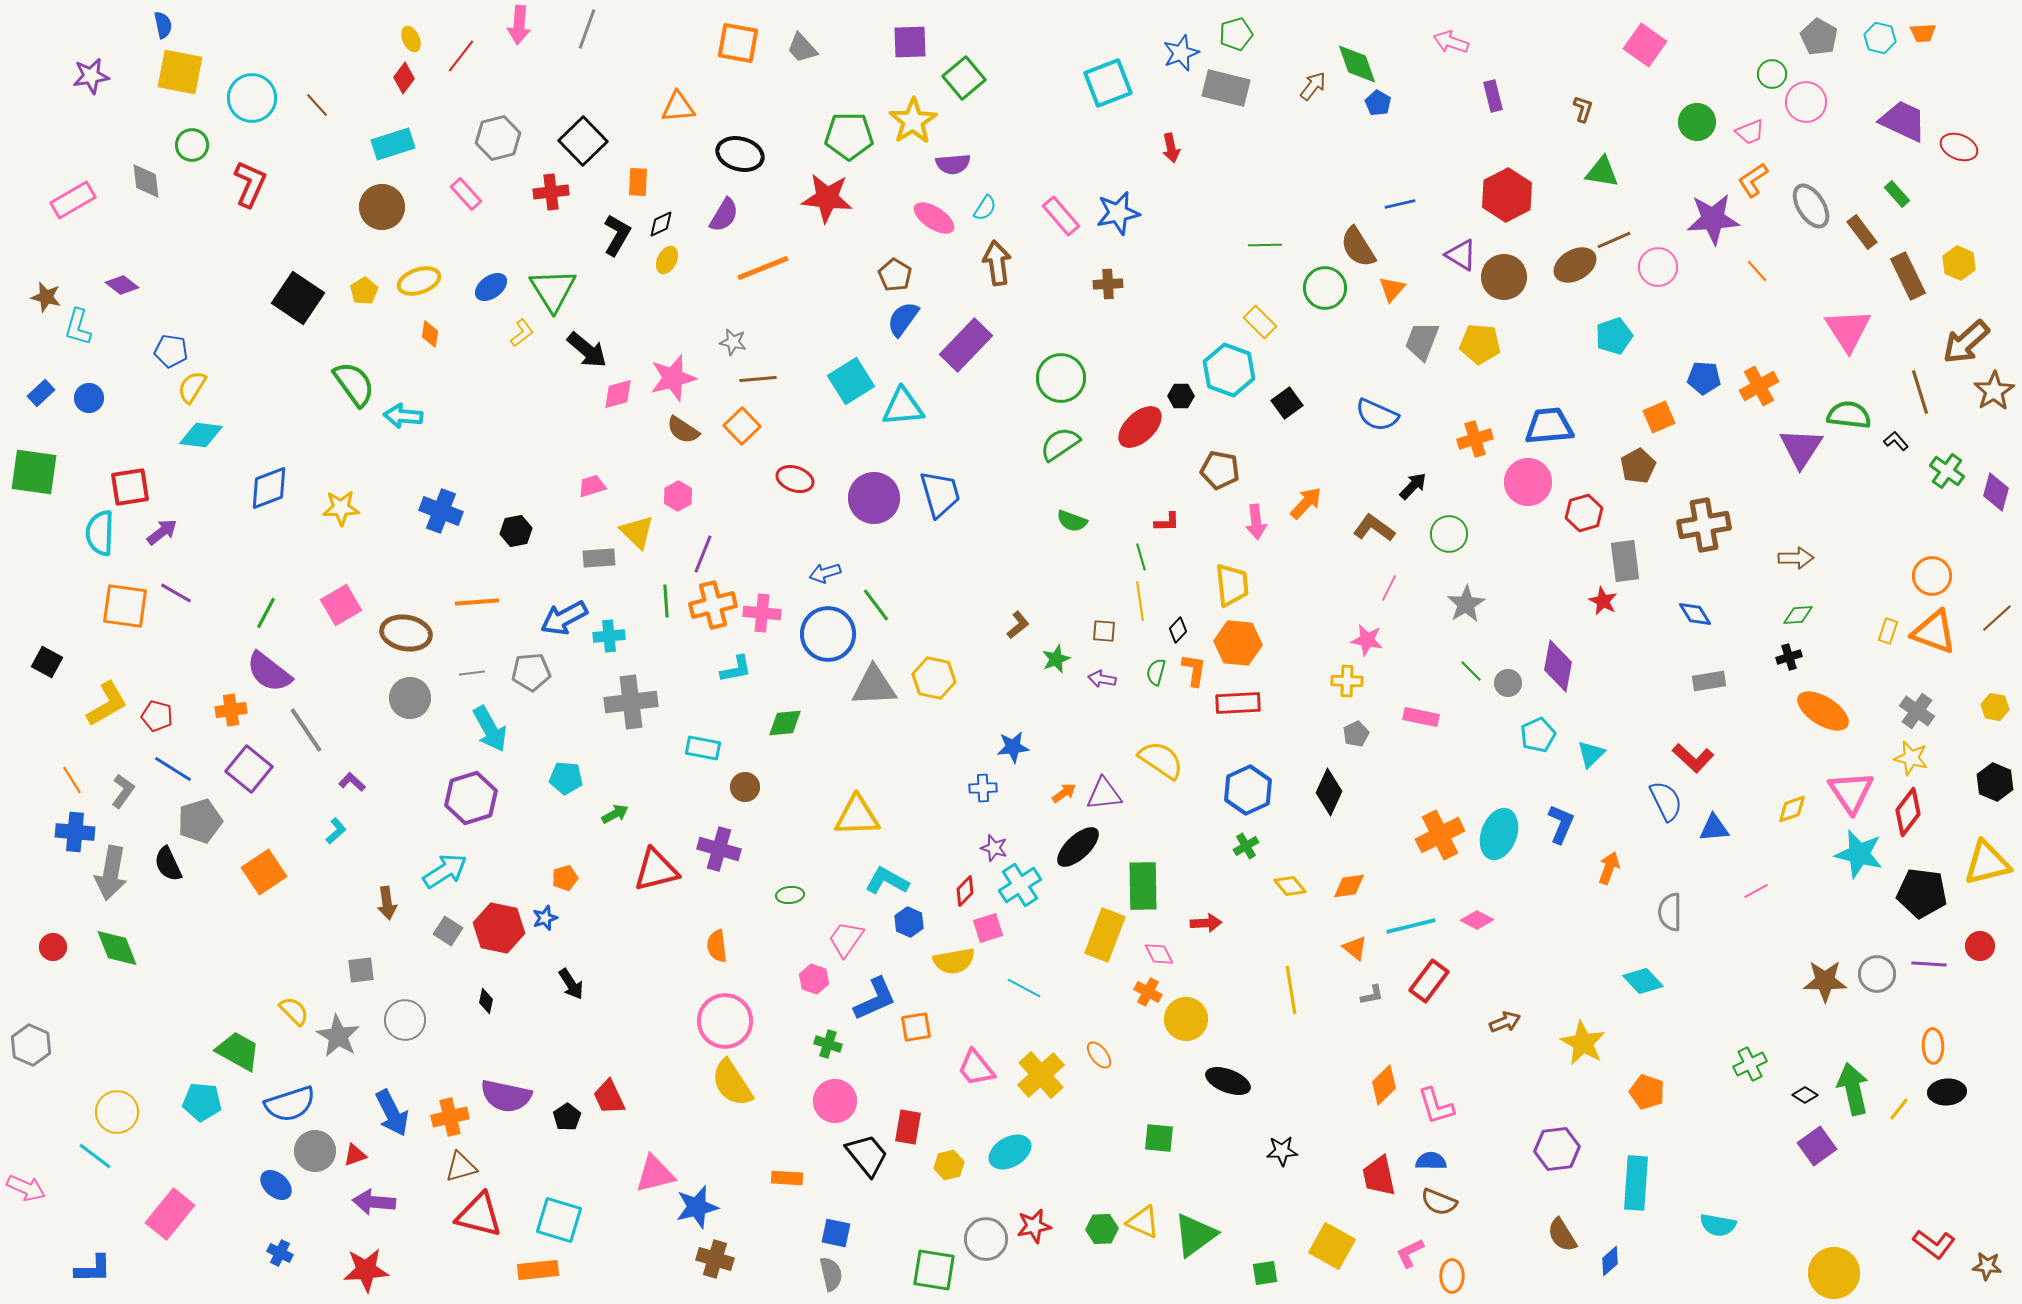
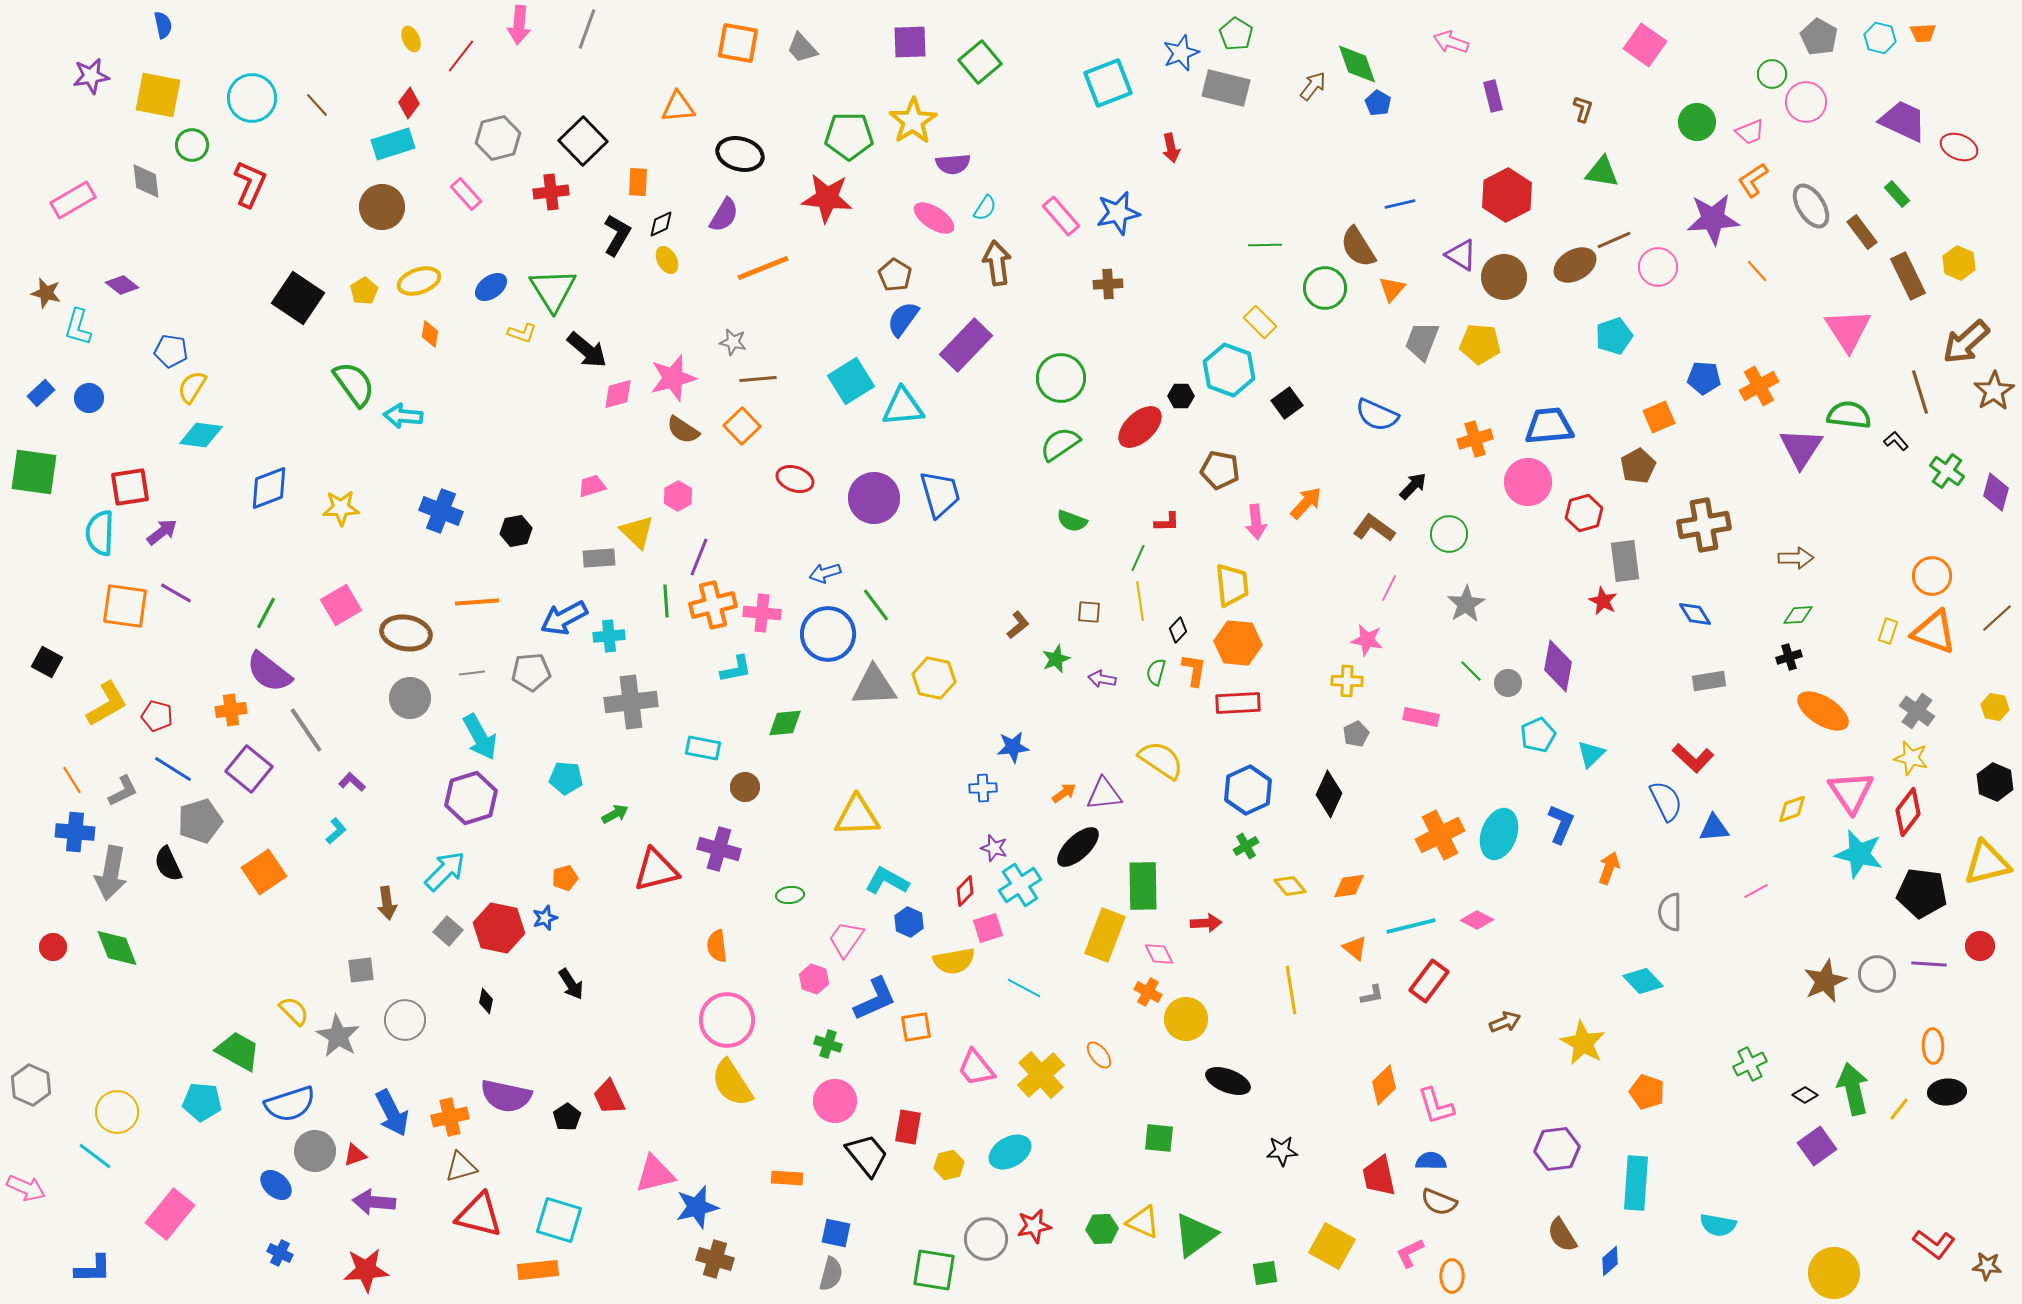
green pentagon at (1236, 34): rotated 24 degrees counterclockwise
yellow square at (180, 72): moved 22 px left, 23 px down
red diamond at (404, 78): moved 5 px right, 25 px down
green square at (964, 78): moved 16 px right, 16 px up
yellow ellipse at (667, 260): rotated 56 degrees counterclockwise
brown star at (46, 297): moved 4 px up
yellow L-shape at (522, 333): rotated 56 degrees clockwise
purple line at (703, 554): moved 4 px left, 3 px down
green line at (1141, 557): moved 3 px left, 1 px down; rotated 40 degrees clockwise
brown square at (1104, 631): moved 15 px left, 19 px up
cyan arrow at (490, 729): moved 10 px left, 8 px down
gray L-shape at (123, 791): rotated 28 degrees clockwise
black diamond at (1329, 792): moved 2 px down
cyan arrow at (445, 871): rotated 12 degrees counterclockwise
gray square at (448, 931): rotated 8 degrees clockwise
brown star at (1825, 981): rotated 24 degrees counterclockwise
pink circle at (725, 1021): moved 2 px right, 1 px up
gray hexagon at (31, 1045): moved 40 px down
gray semicircle at (831, 1274): rotated 28 degrees clockwise
